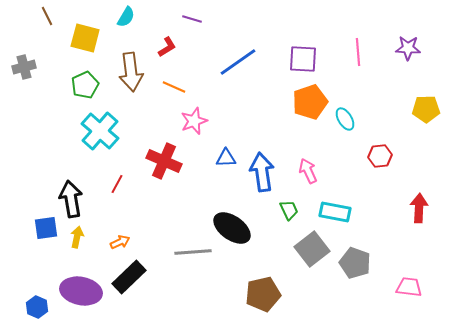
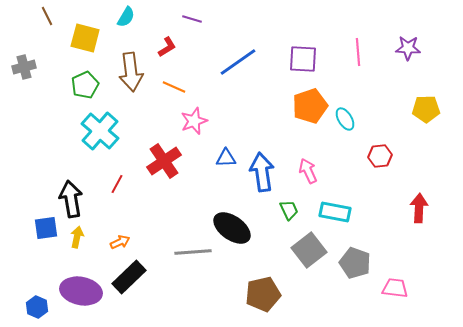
orange pentagon: moved 4 px down
red cross: rotated 32 degrees clockwise
gray square: moved 3 px left, 1 px down
pink trapezoid: moved 14 px left, 1 px down
